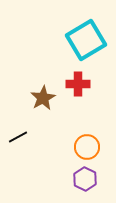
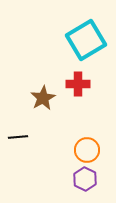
black line: rotated 24 degrees clockwise
orange circle: moved 3 px down
